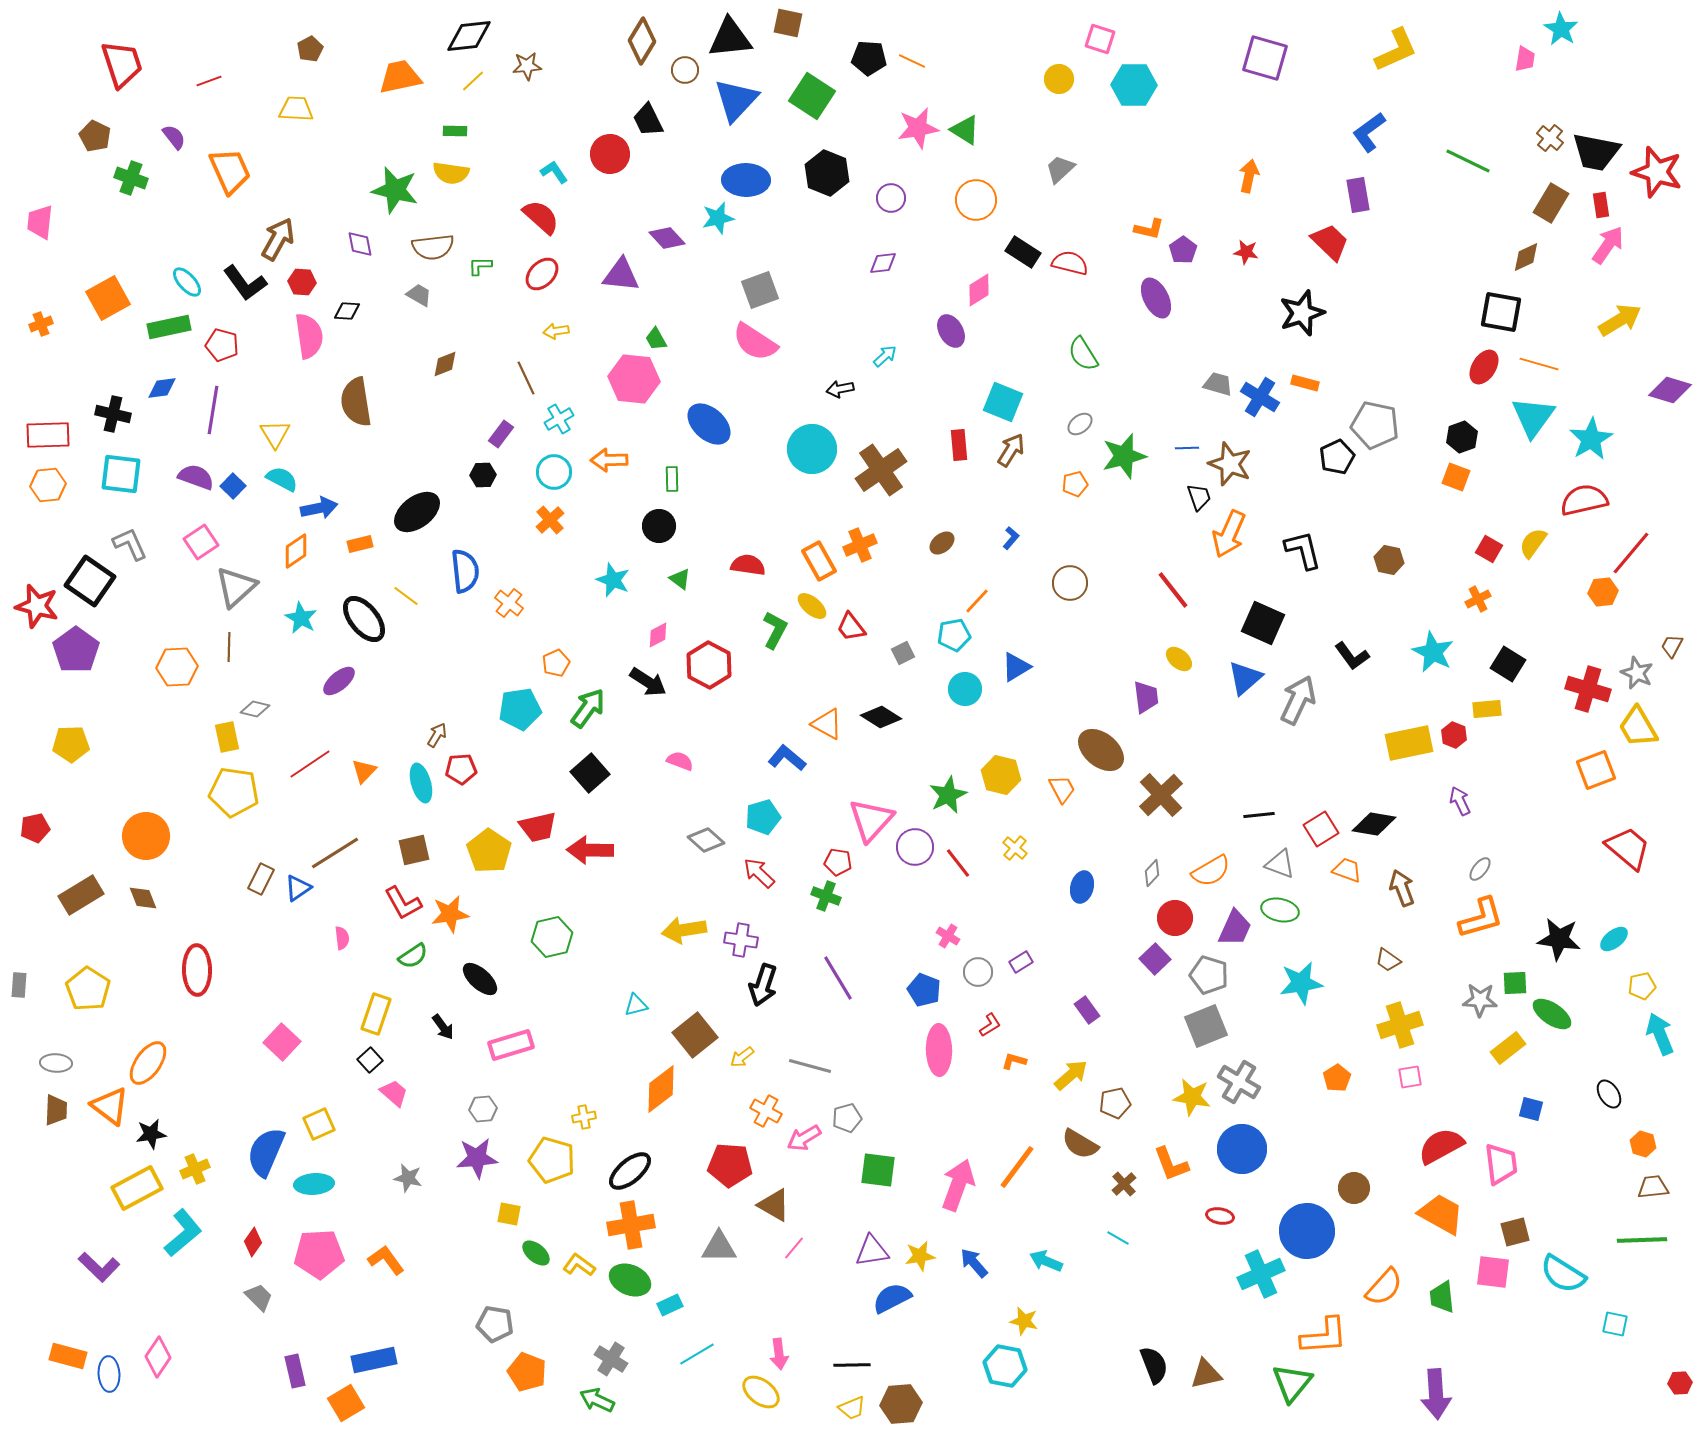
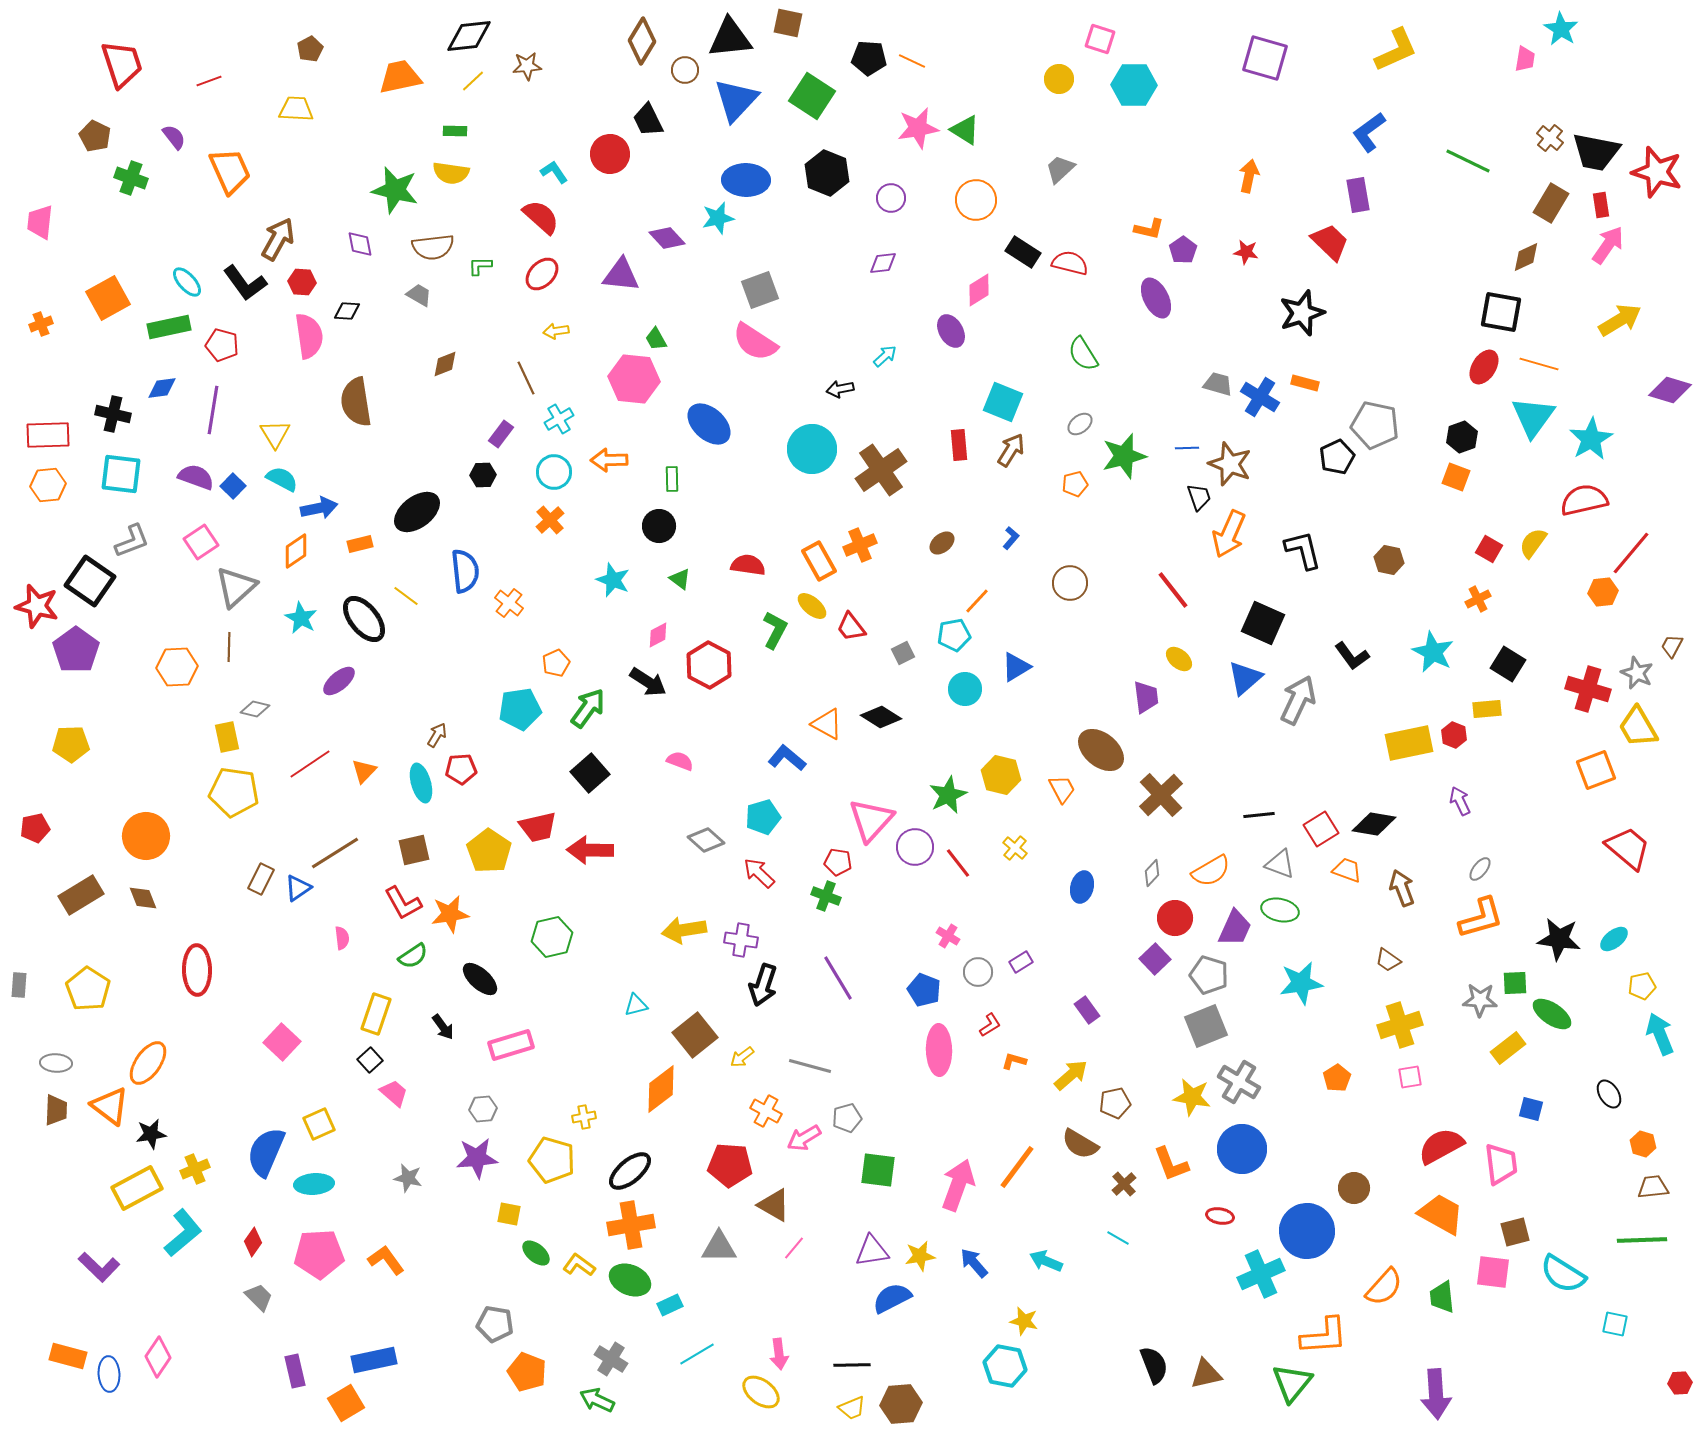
gray L-shape at (130, 544): moved 2 px right, 3 px up; rotated 93 degrees clockwise
